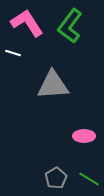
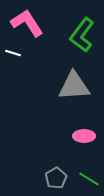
green L-shape: moved 12 px right, 9 px down
gray triangle: moved 21 px right, 1 px down
